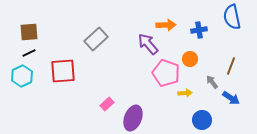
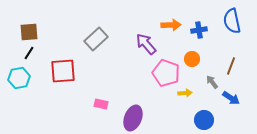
blue semicircle: moved 4 px down
orange arrow: moved 5 px right
purple arrow: moved 2 px left
black line: rotated 32 degrees counterclockwise
orange circle: moved 2 px right
cyan hexagon: moved 3 px left, 2 px down; rotated 15 degrees clockwise
pink rectangle: moved 6 px left; rotated 56 degrees clockwise
blue circle: moved 2 px right
